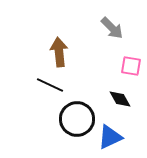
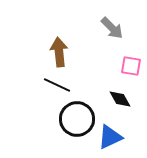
black line: moved 7 px right
